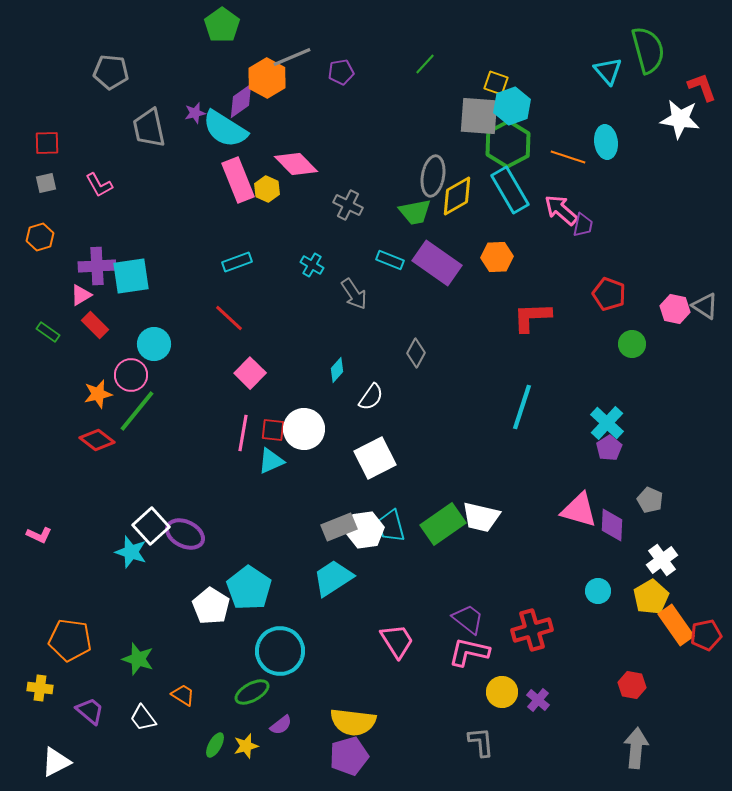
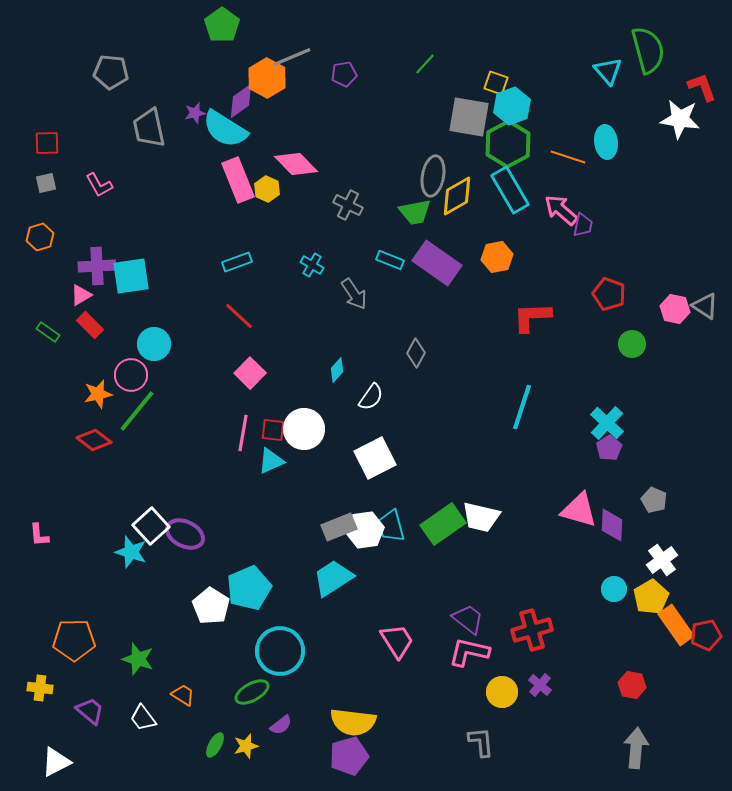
purple pentagon at (341, 72): moved 3 px right, 2 px down
gray square at (479, 116): moved 10 px left, 1 px down; rotated 6 degrees clockwise
orange hexagon at (497, 257): rotated 8 degrees counterclockwise
red line at (229, 318): moved 10 px right, 2 px up
red rectangle at (95, 325): moved 5 px left
red diamond at (97, 440): moved 3 px left
gray pentagon at (650, 500): moved 4 px right
pink L-shape at (39, 535): rotated 60 degrees clockwise
cyan pentagon at (249, 588): rotated 15 degrees clockwise
cyan circle at (598, 591): moved 16 px right, 2 px up
orange pentagon at (70, 640): moved 4 px right; rotated 9 degrees counterclockwise
purple cross at (538, 700): moved 2 px right, 15 px up
